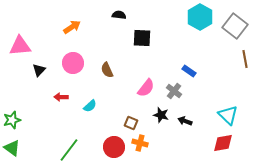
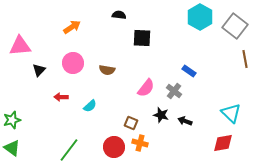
brown semicircle: rotated 56 degrees counterclockwise
cyan triangle: moved 3 px right, 2 px up
